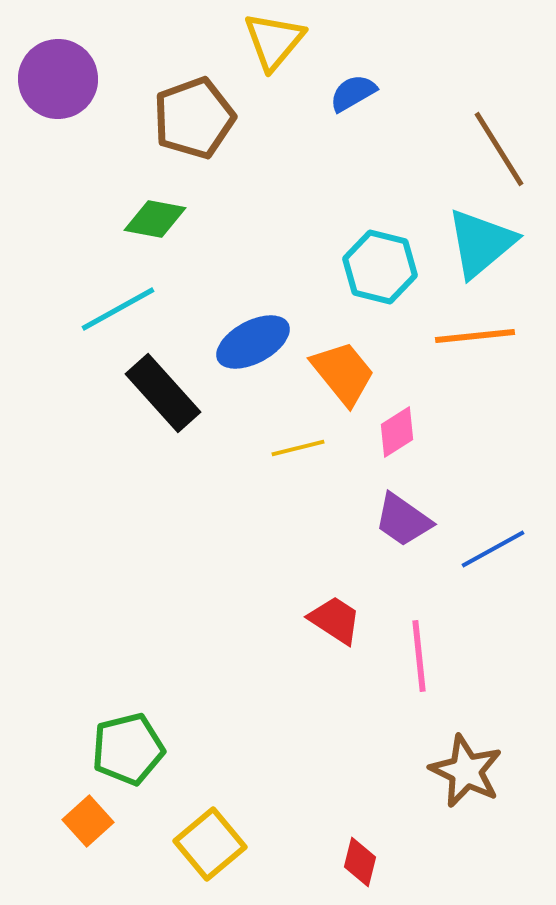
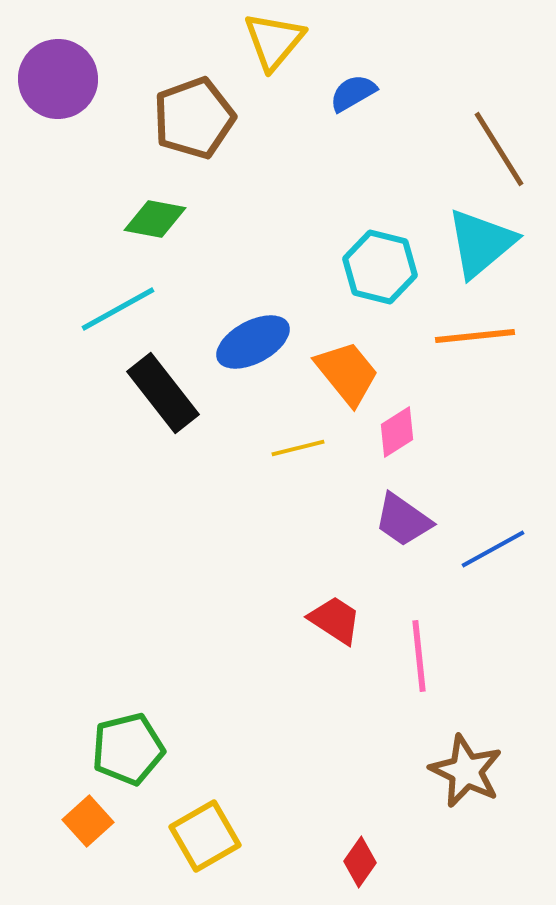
orange trapezoid: moved 4 px right
black rectangle: rotated 4 degrees clockwise
yellow square: moved 5 px left, 8 px up; rotated 10 degrees clockwise
red diamond: rotated 21 degrees clockwise
